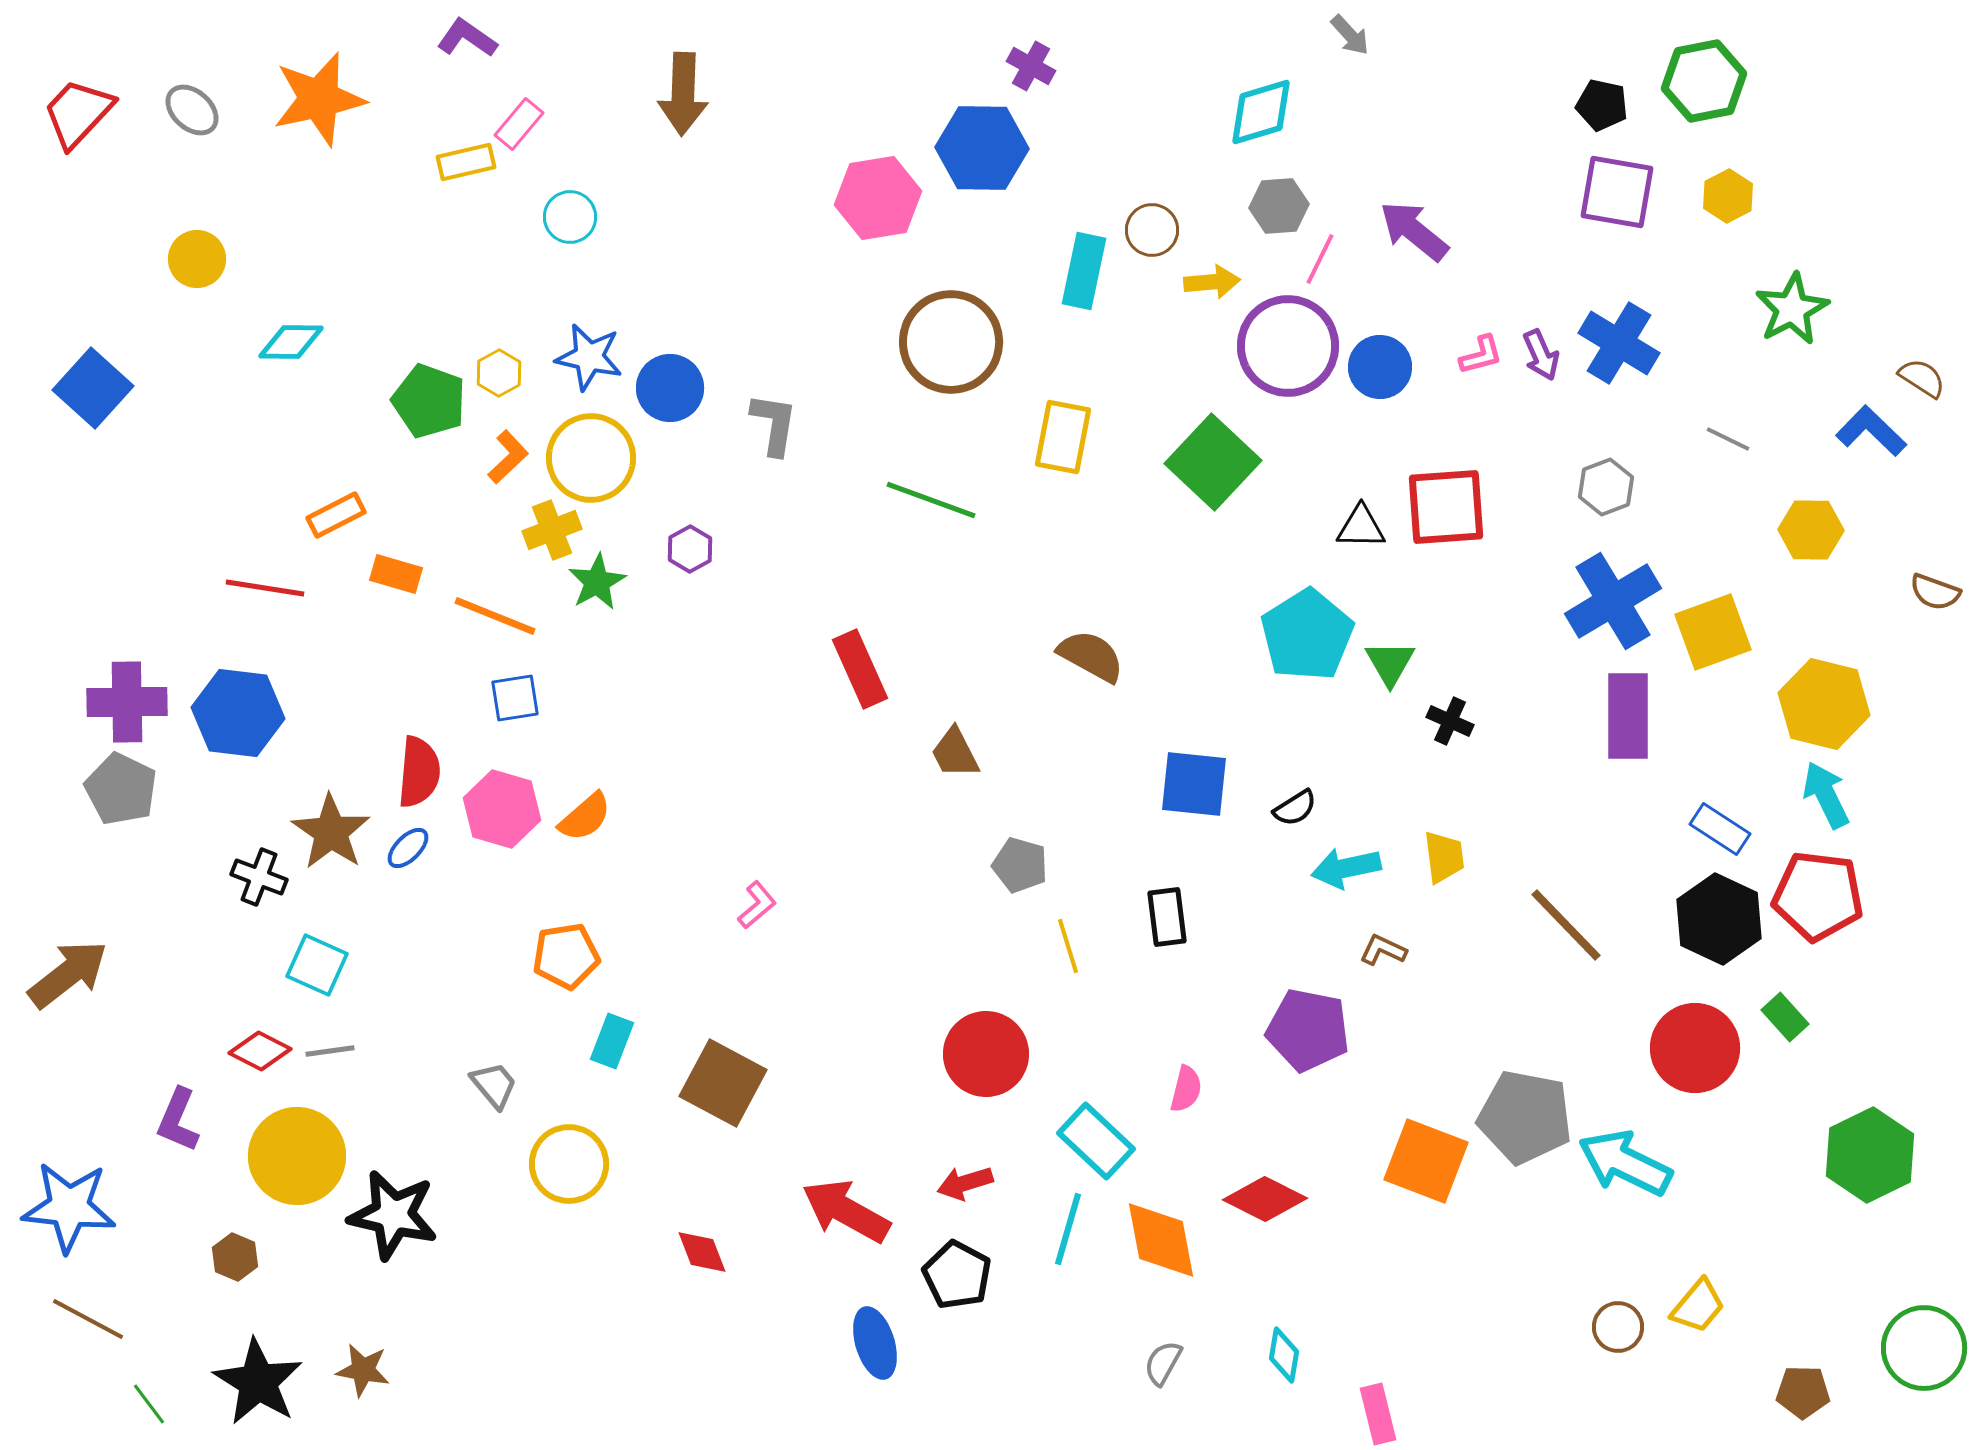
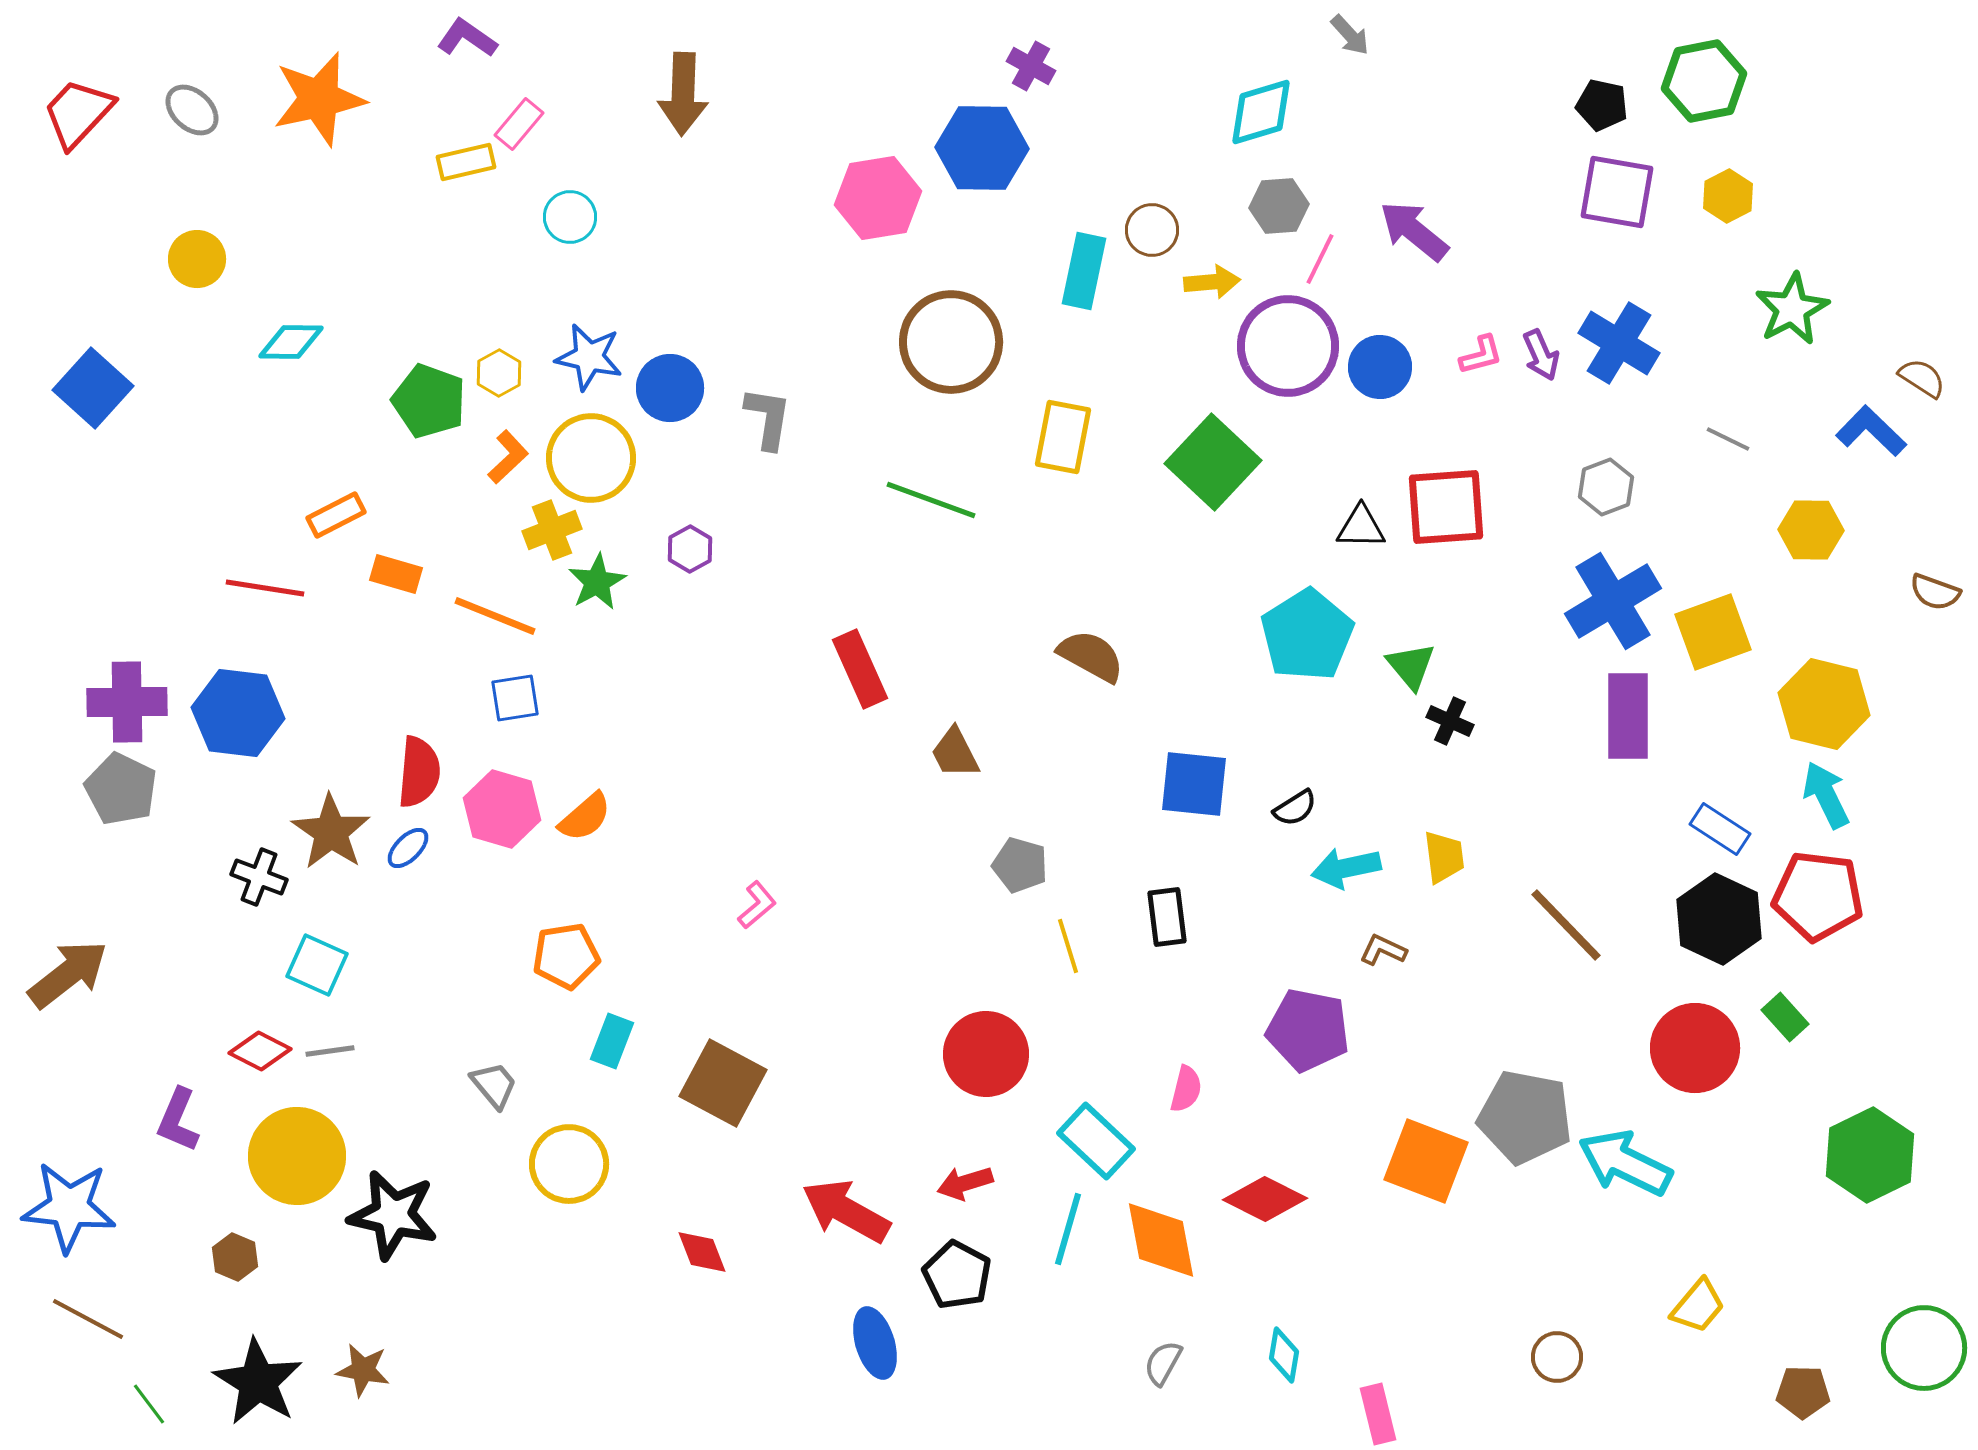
gray L-shape at (774, 424): moved 6 px left, 6 px up
green triangle at (1390, 663): moved 21 px right, 3 px down; rotated 10 degrees counterclockwise
brown circle at (1618, 1327): moved 61 px left, 30 px down
